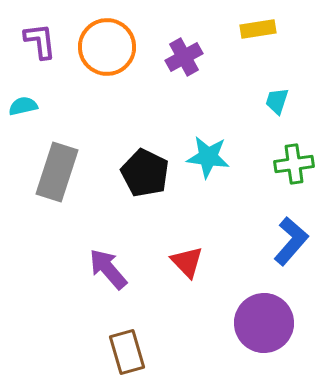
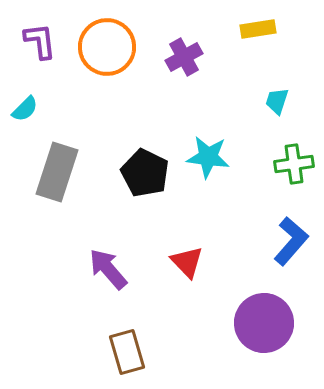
cyan semicircle: moved 2 px right, 3 px down; rotated 148 degrees clockwise
